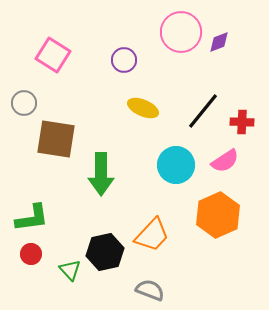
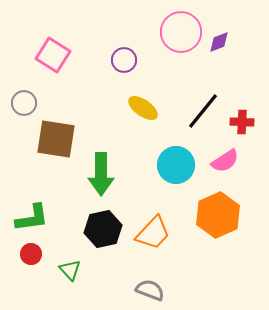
yellow ellipse: rotated 12 degrees clockwise
orange trapezoid: moved 1 px right, 2 px up
black hexagon: moved 2 px left, 23 px up
